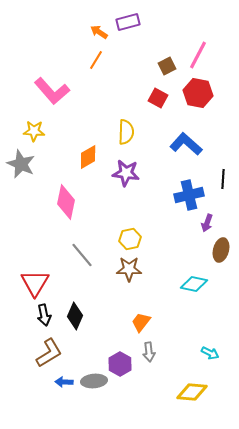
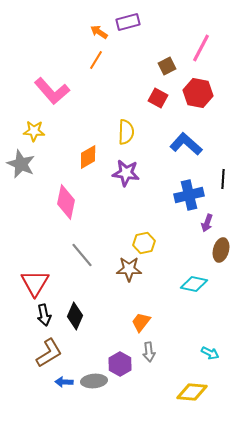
pink line: moved 3 px right, 7 px up
yellow hexagon: moved 14 px right, 4 px down
